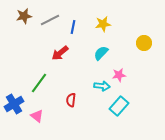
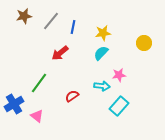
gray line: moved 1 px right, 1 px down; rotated 24 degrees counterclockwise
yellow star: moved 9 px down
red semicircle: moved 1 px right, 4 px up; rotated 48 degrees clockwise
